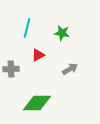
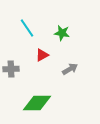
cyan line: rotated 48 degrees counterclockwise
red triangle: moved 4 px right
